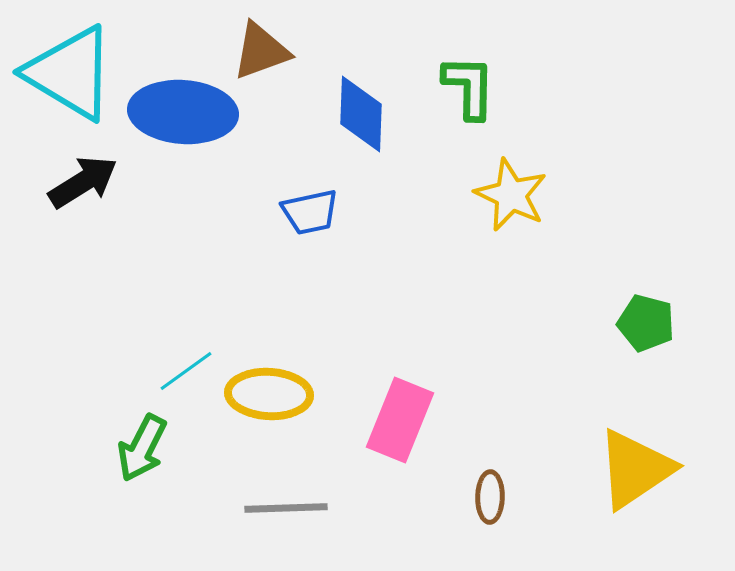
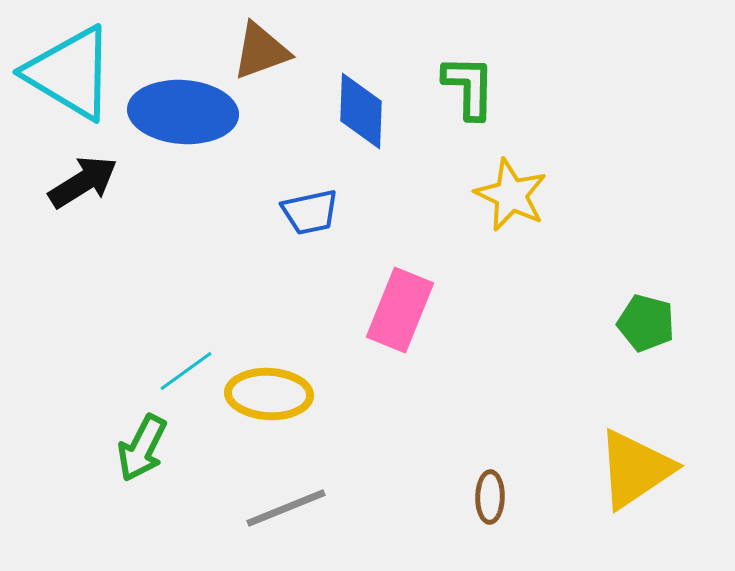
blue diamond: moved 3 px up
pink rectangle: moved 110 px up
gray line: rotated 20 degrees counterclockwise
